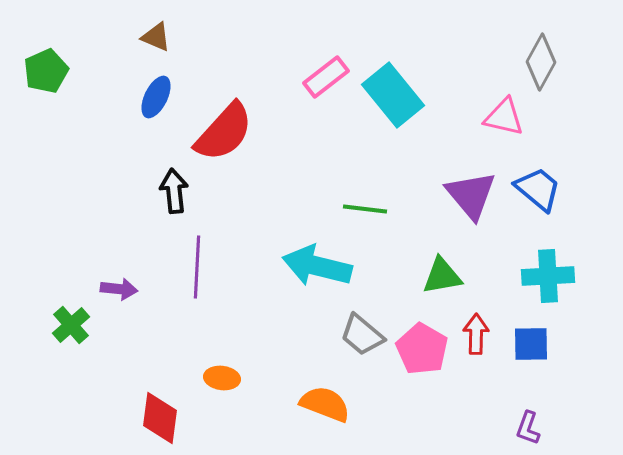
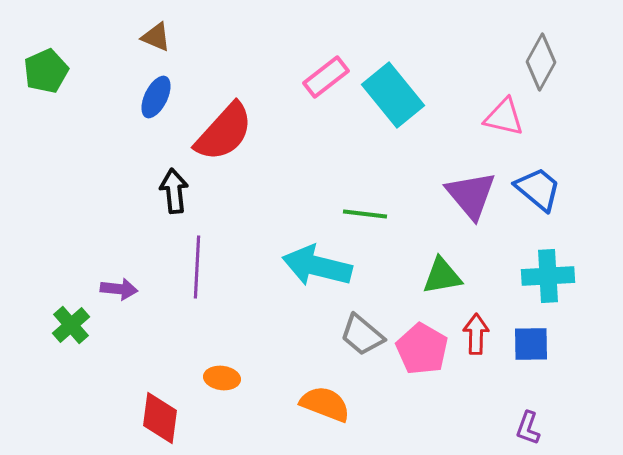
green line: moved 5 px down
